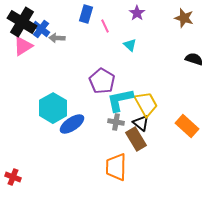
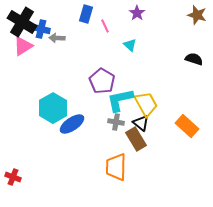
brown star: moved 13 px right, 3 px up
blue cross: rotated 24 degrees counterclockwise
